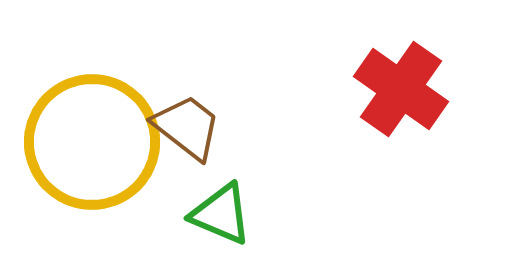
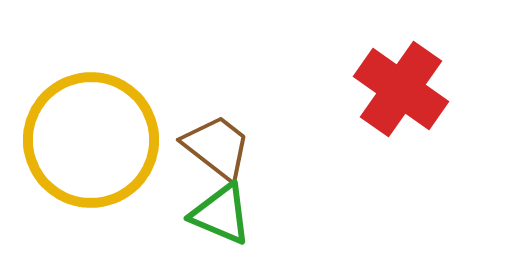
brown trapezoid: moved 30 px right, 20 px down
yellow circle: moved 1 px left, 2 px up
